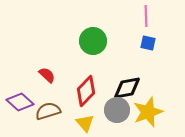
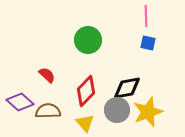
green circle: moved 5 px left, 1 px up
brown semicircle: rotated 15 degrees clockwise
